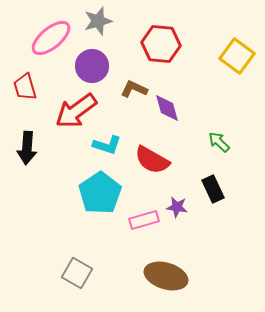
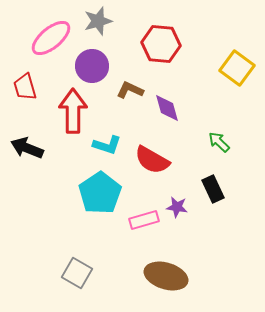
yellow square: moved 12 px down
brown L-shape: moved 4 px left, 1 px down
red arrow: moved 3 px left; rotated 126 degrees clockwise
black arrow: rotated 108 degrees clockwise
